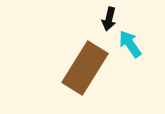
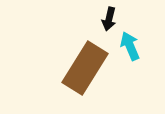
cyan arrow: moved 2 px down; rotated 12 degrees clockwise
